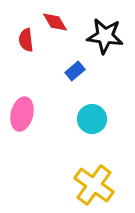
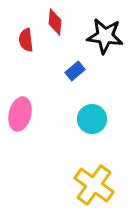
red diamond: rotated 36 degrees clockwise
pink ellipse: moved 2 px left
